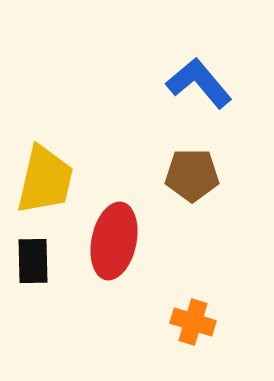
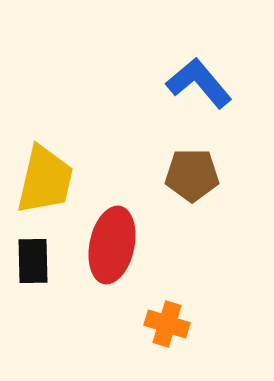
red ellipse: moved 2 px left, 4 px down
orange cross: moved 26 px left, 2 px down
